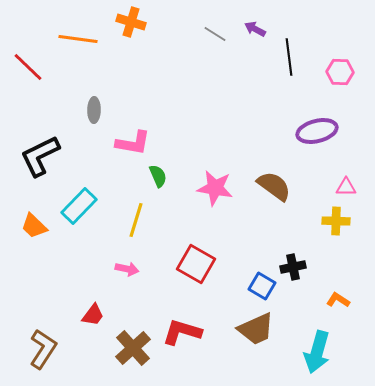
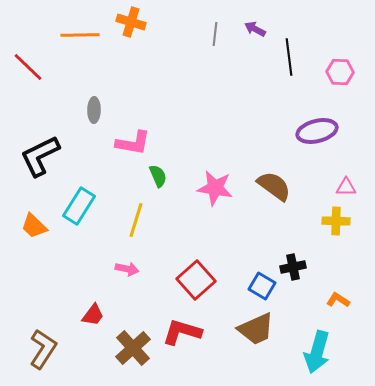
gray line: rotated 65 degrees clockwise
orange line: moved 2 px right, 4 px up; rotated 9 degrees counterclockwise
cyan rectangle: rotated 12 degrees counterclockwise
red square: moved 16 px down; rotated 18 degrees clockwise
